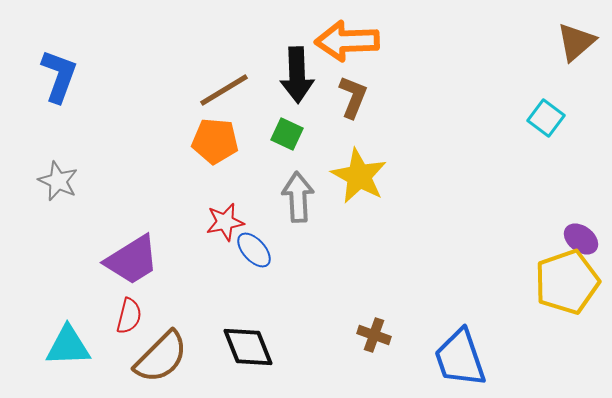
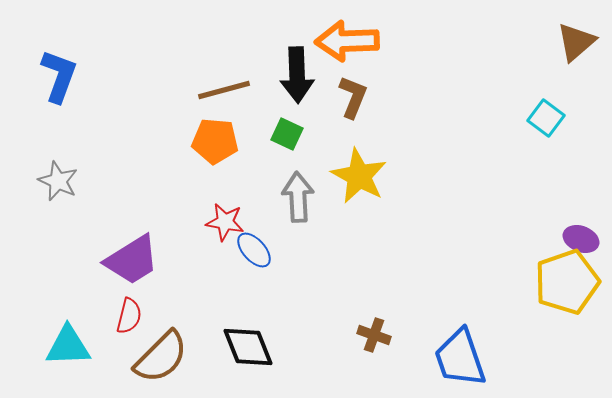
brown line: rotated 16 degrees clockwise
red star: rotated 21 degrees clockwise
purple ellipse: rotated 16 degrees counterclockwise
